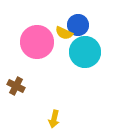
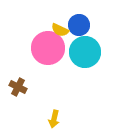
blue circle: moved 1 px right
yellow semicircle: moved 4 px left, 3 px up
pink circle: moved 11 px right, 6 px down
brown cross: moved 2 px right, 1 px down
